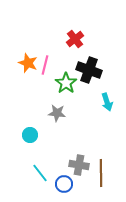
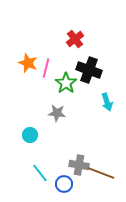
pink line: moved 1 px right, 3 px down
brown line: rotated 68 degrees counterclockwise
